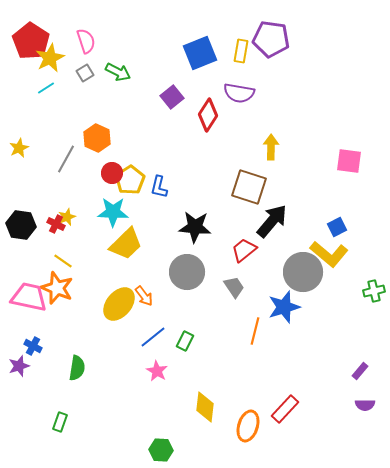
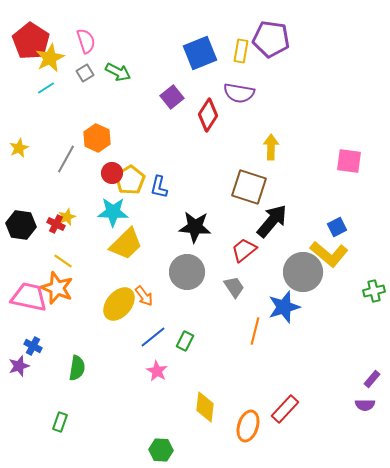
purple rectangle at (360, 371): moved 12 px right, 8 px down
